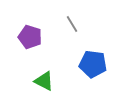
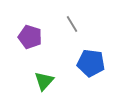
blue pentagon: moved 2 px left, 1 px up
green triangle: rotated 45 degrees clockwise
